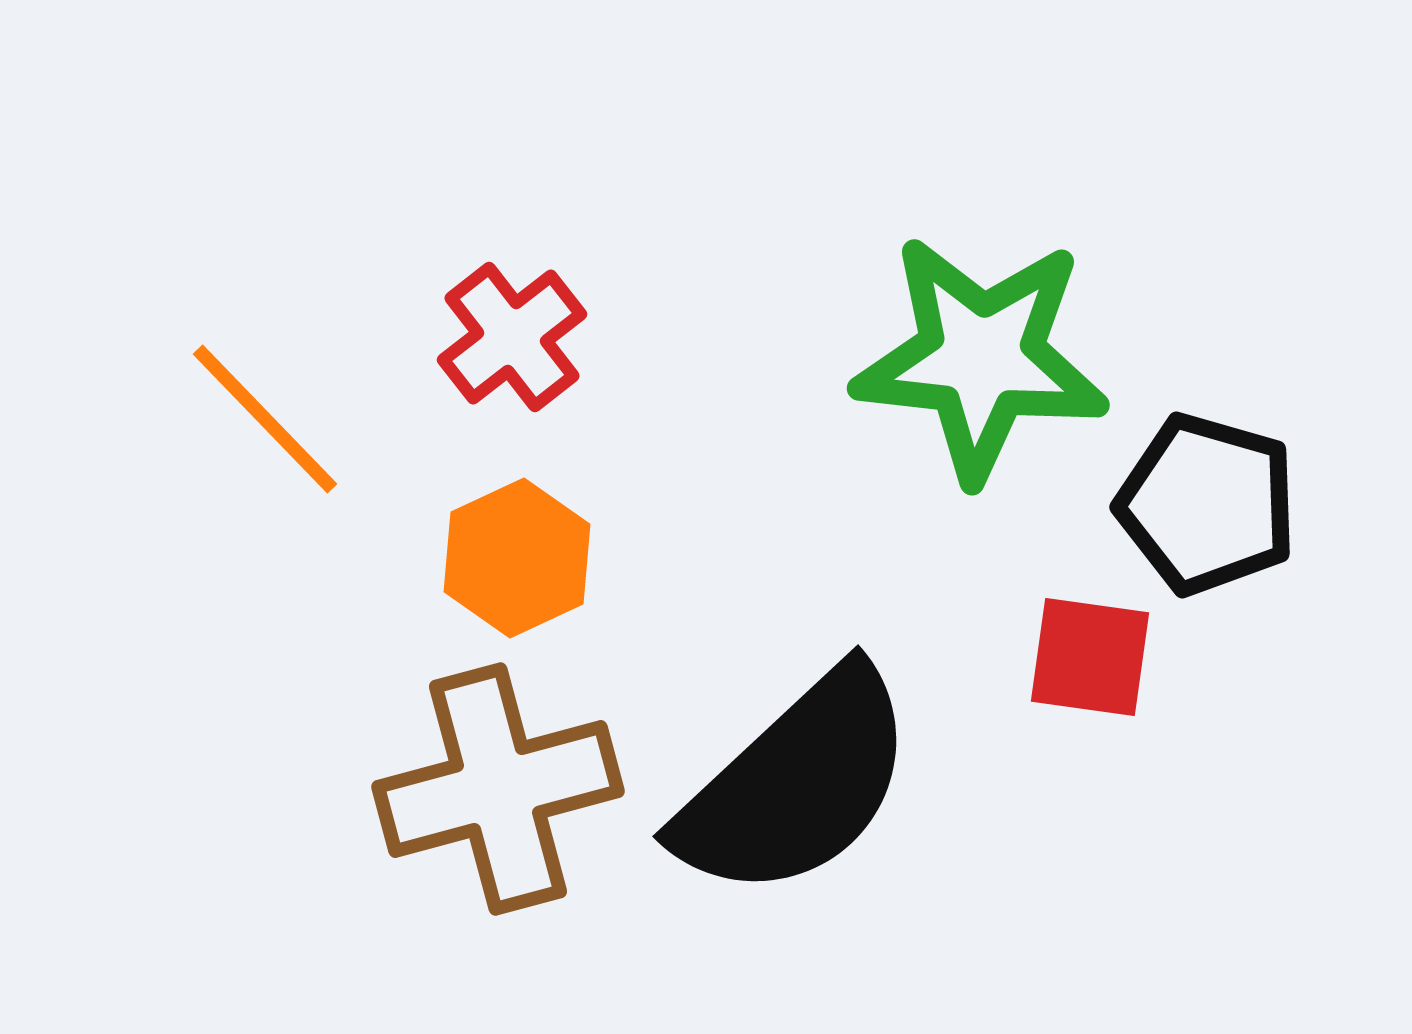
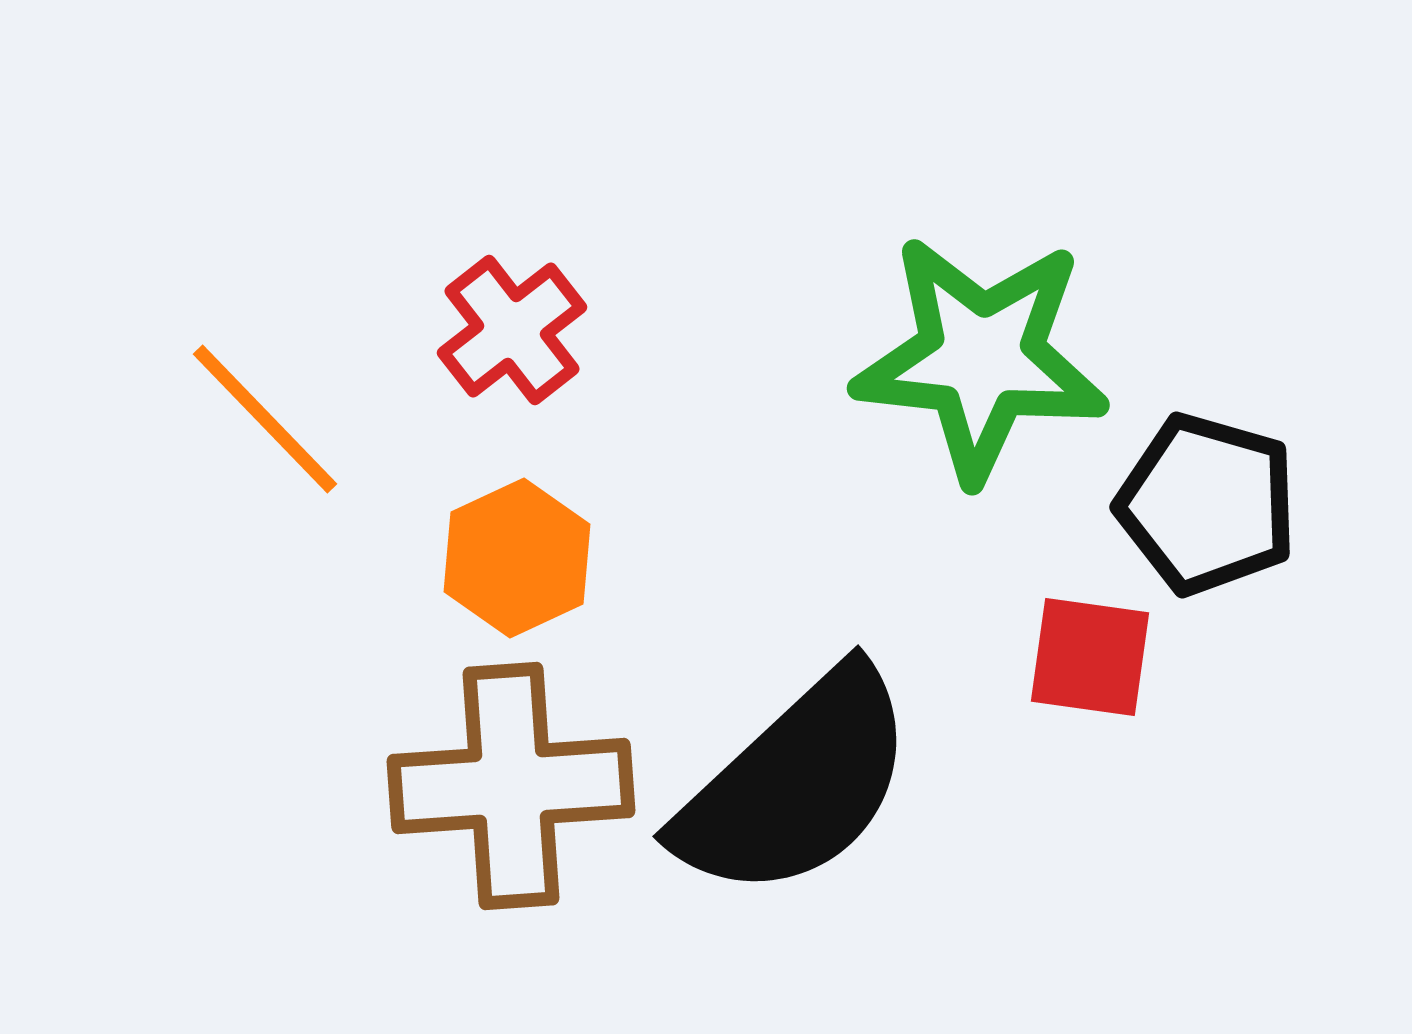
red cross: moved 7 px up
brown cross: moved 13 px right, 3 px up; rotated 11 degrees clockwise
